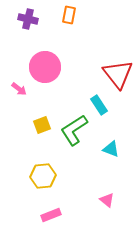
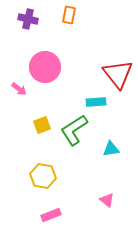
cyan rectangle: moved 3 px left, 3 px up; rotated 60 degrees counterclockwise
cyan triangle: rotated 30 degrees counterclockwise
yellow hexagon: rotated 15 degrees clockwise
